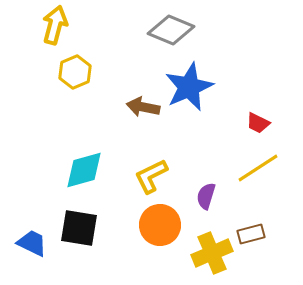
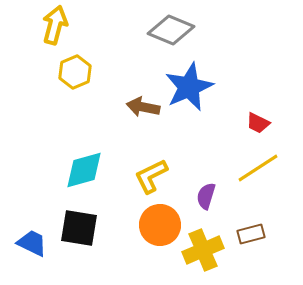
yellow cross: moved 9 px left, 3 px up
